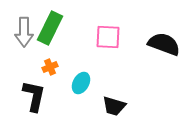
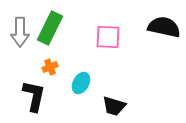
gray arrow: moved 4 px left
black semicircle: moved 17 px up; rotated 8 degrees counterclockwise
